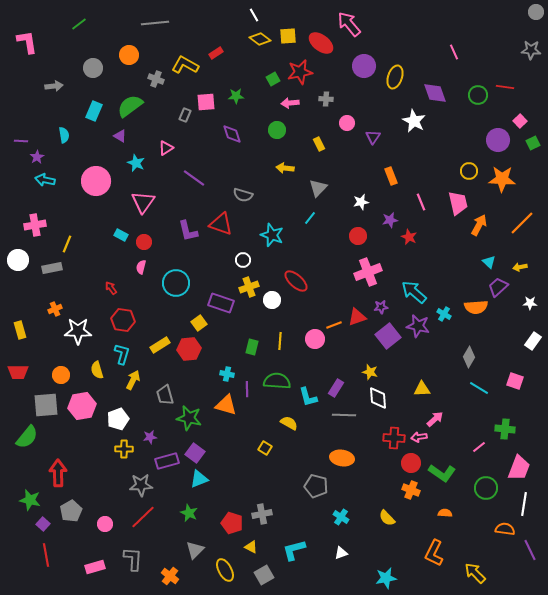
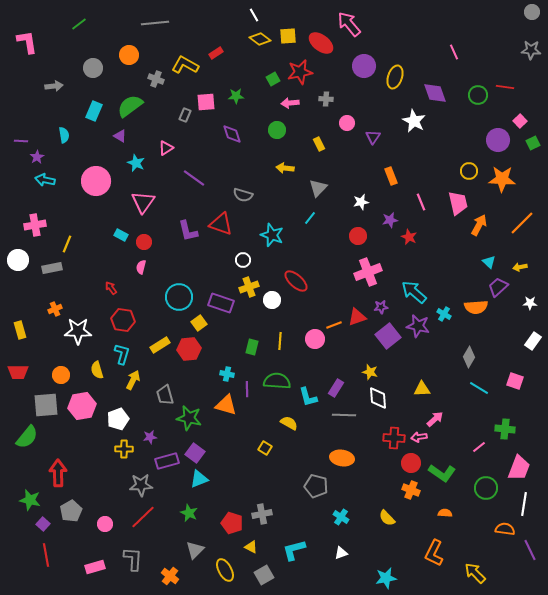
gray circle at (536, 12): moved 4 px left
cyan circle at (176, 283): moved 3 px right, 14 px down
